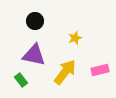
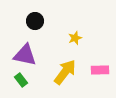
purple triangle: moved 9 px left
pink rectangle: rotated 12 degrees clockwise
